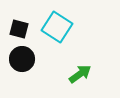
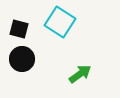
cyan square: moved 3 px right, 5 px up
